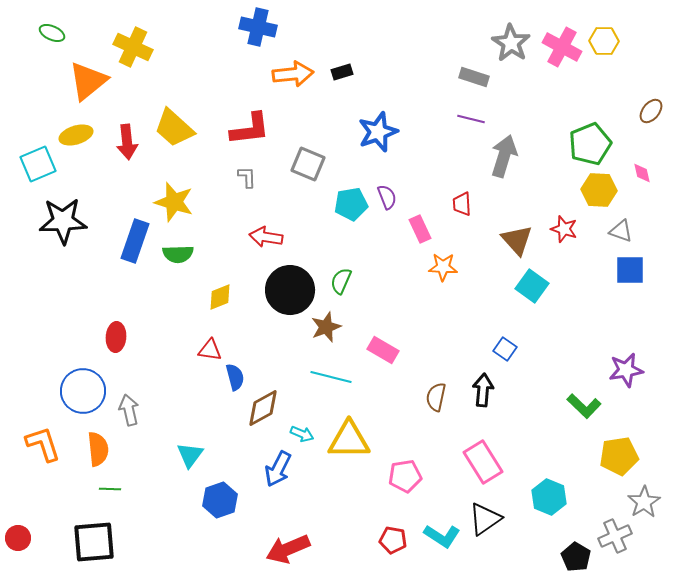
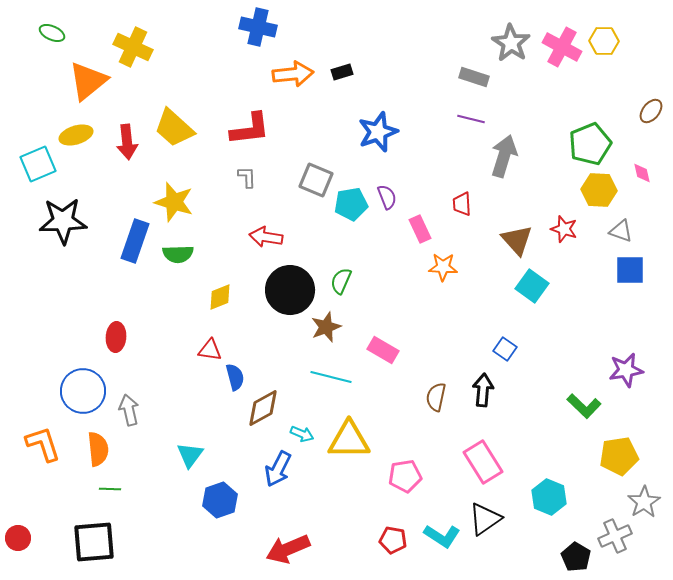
gray square at (308, 164): moved 8 px right, 16 px down
